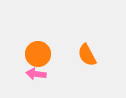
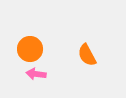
orange circle: moved 8 px left, 5 px up
